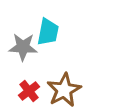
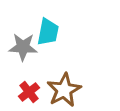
red cross: moved 1 px down
